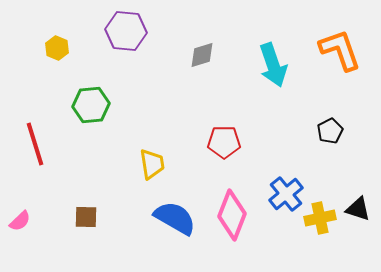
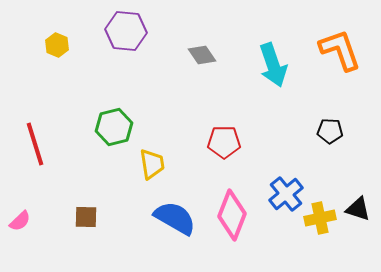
yellow hexagon: moved 3 px up
gray diamond: rotated 72 degrees clockwise
green hexagon: moved 23 px right, 22 px down; rotated 9 degrees counterclockwise
black pentagon: rotated 30 degrees clockwise
